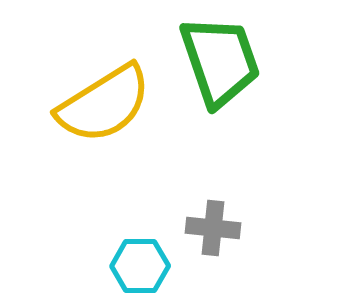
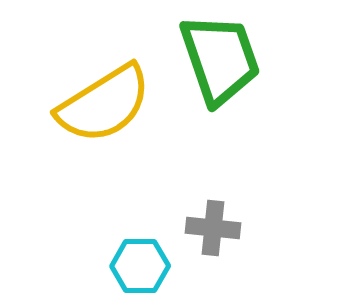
green trapezoid: moved 2 px up
